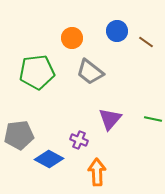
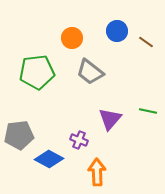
green line: moved 5 px left, 8 px up
